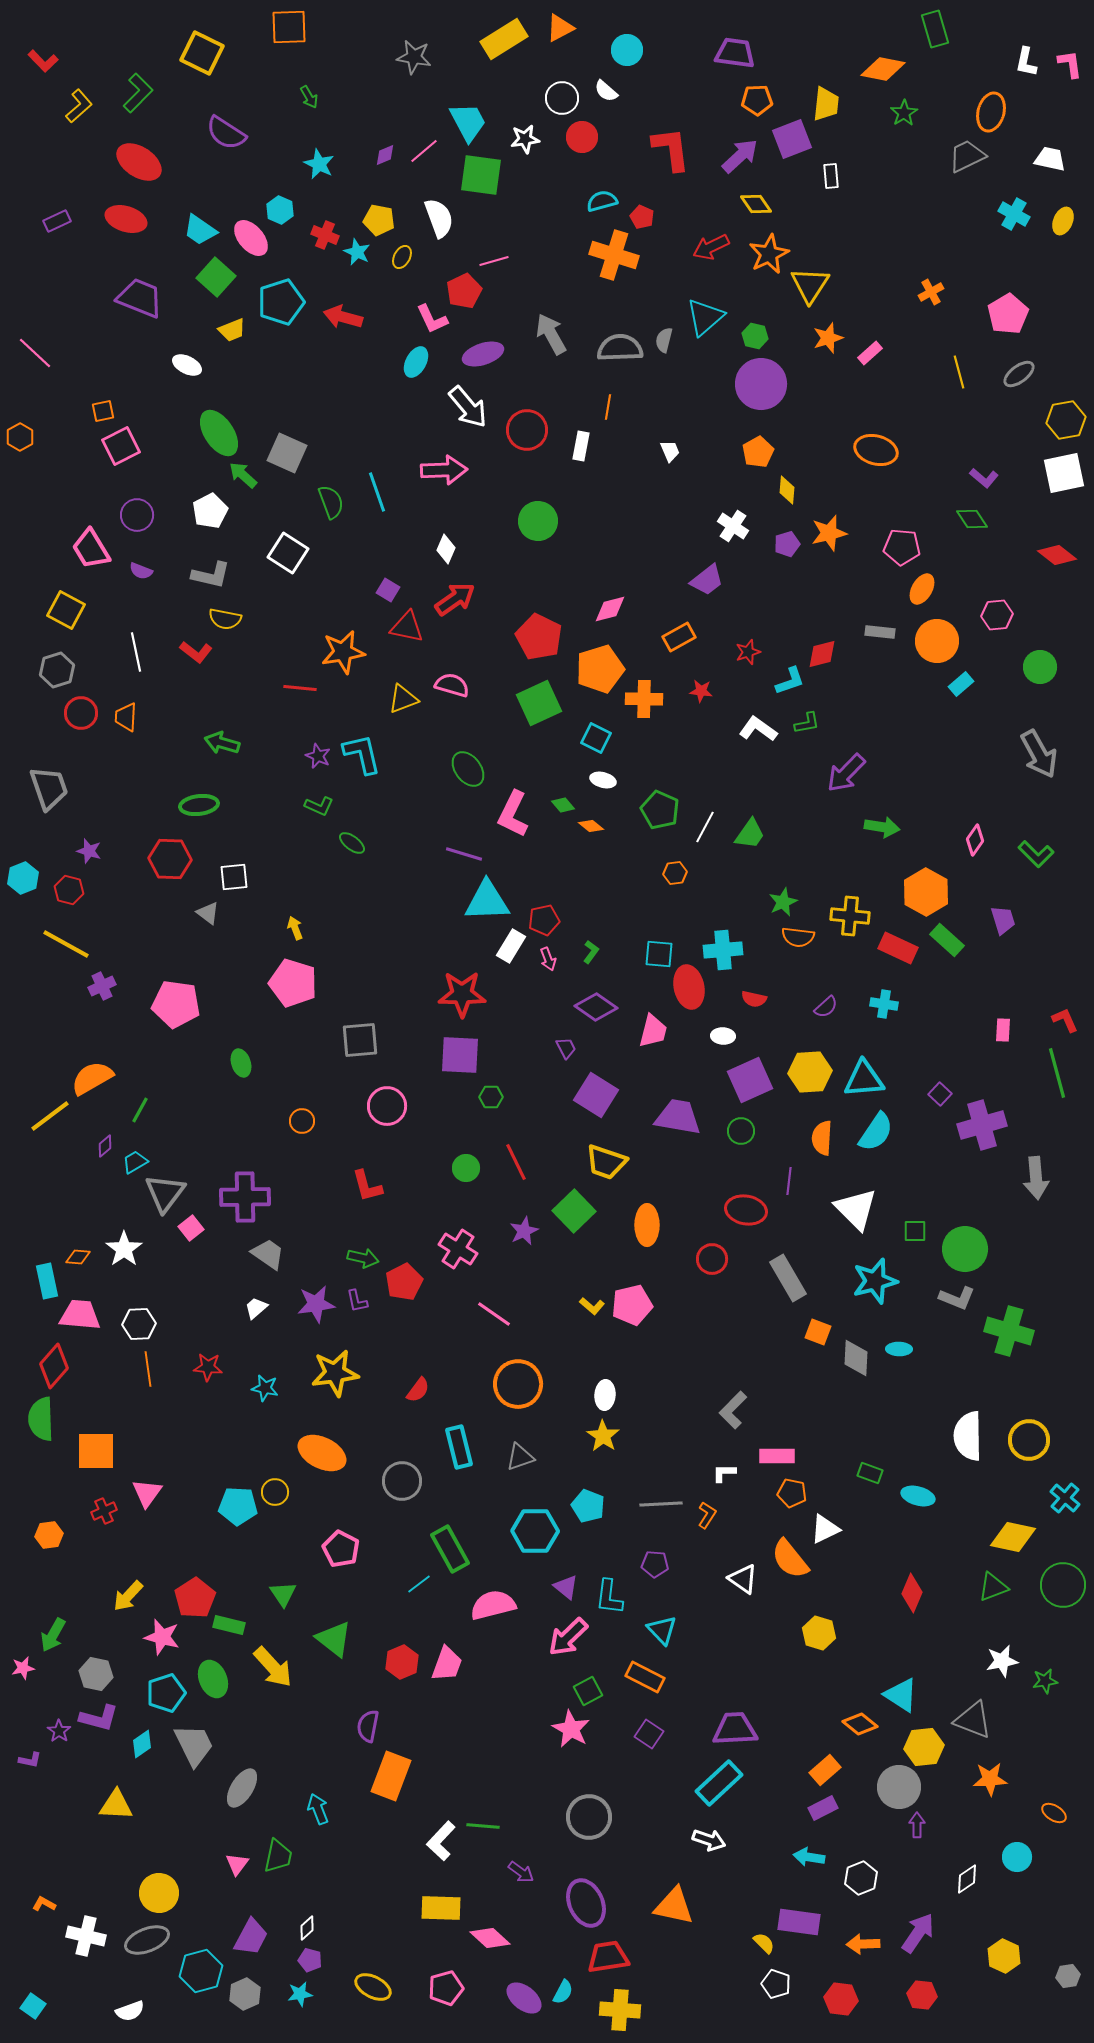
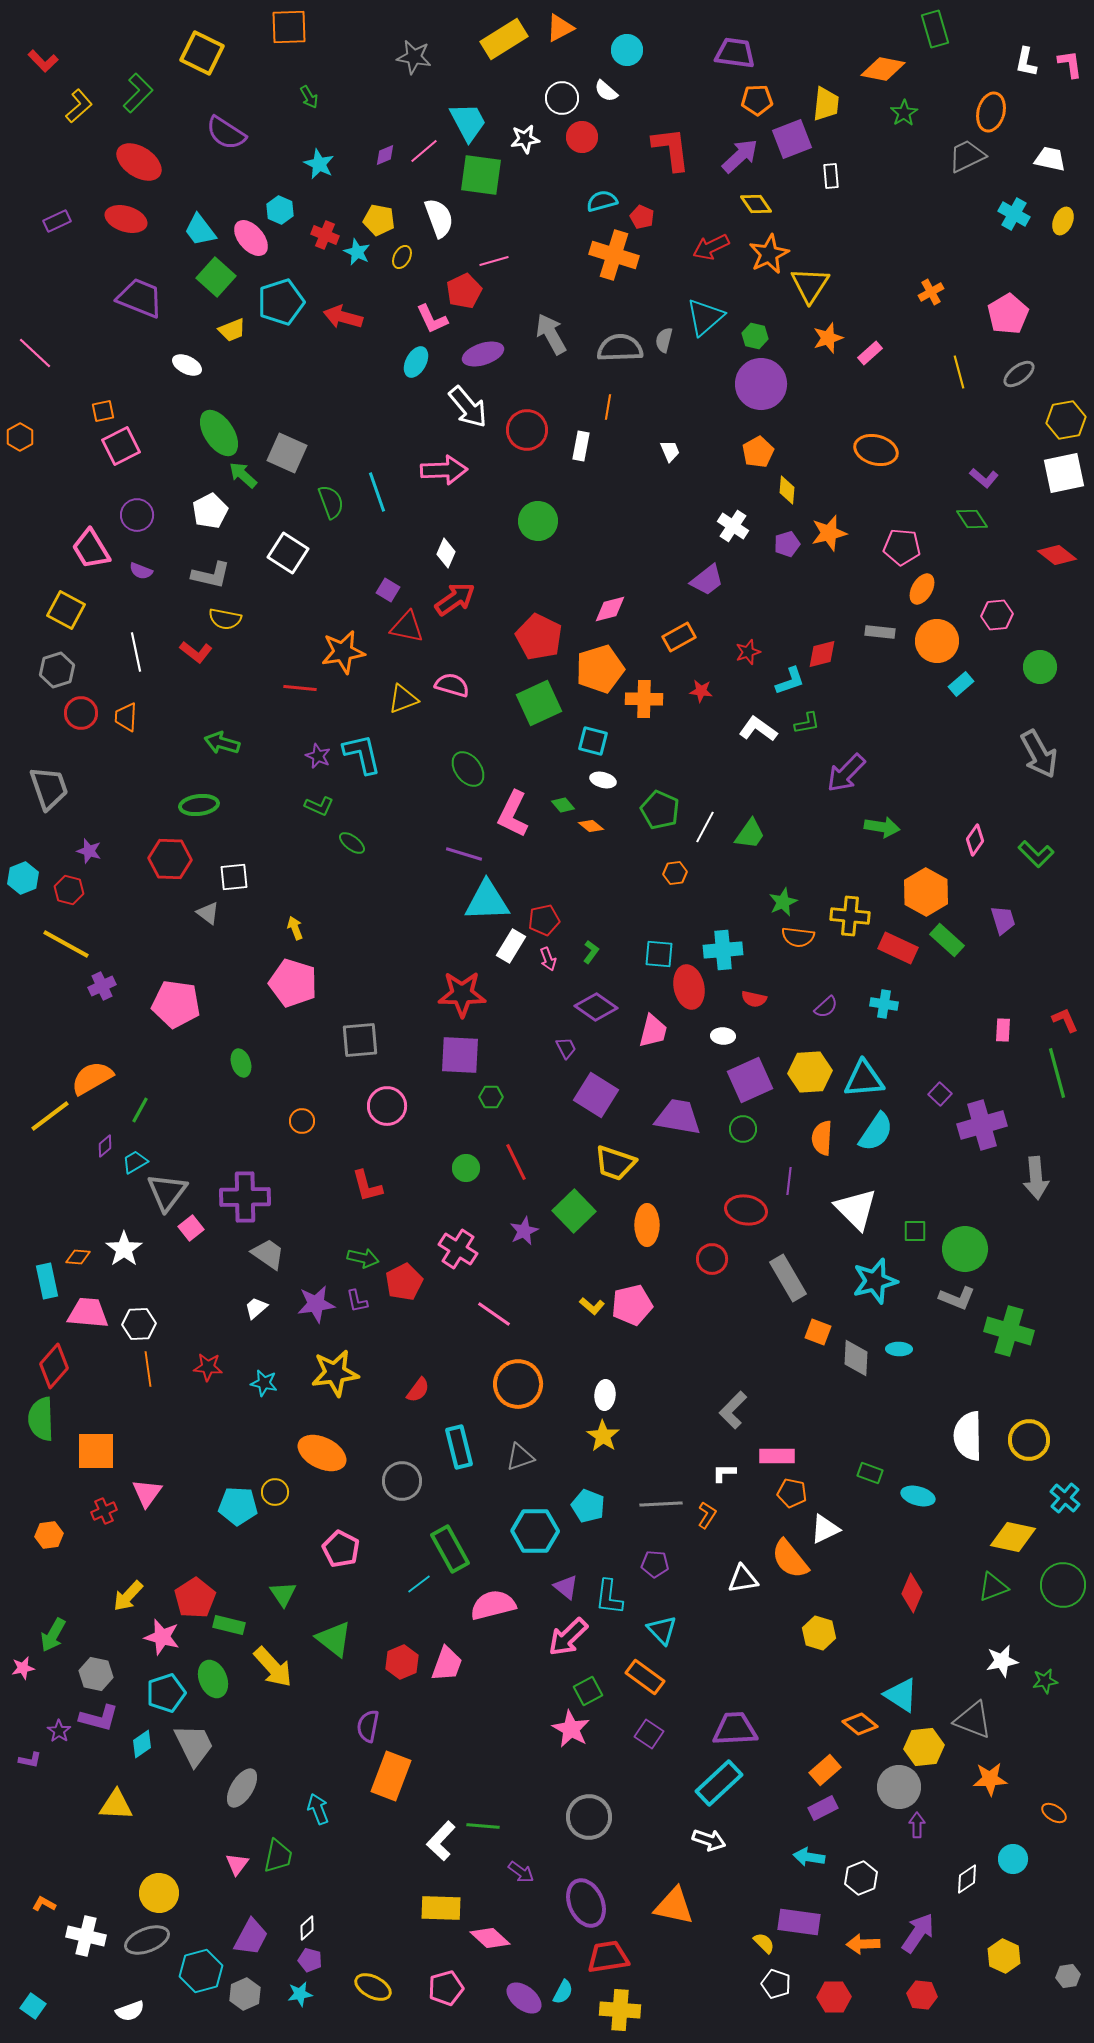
cyan trapezoid at (200, 230): rotated 18 degrees clockwise
white diamond at (446, 549): moved 4 px down
cyan square at (596, 738): moved 3 px left, 3 px down; rotated 12 degrees counterclockwise
green circle at (741, 1131): moved 2 px right, 2 px up
yellow trapezoid at (606, 1162): moved 9 px right, 1 px down
gray triangle at (165, 1193): moved 2 px right, 1 px up
pink trapezoid at (80, 1315): moved 8 px right, 2 px up
cyan star at (265, 1388): moved 1 px left, 5 px up
white triangle at (743, 1579): rotated 44 degrees counterclockwise
orange rectangle at (645, 1677): rotated 9 degrees clockwise
cyan circle at (1017, 1857): moved 4 px left, 2 px down
red hexagon at (841, 1999): moved 7 px left, 2 px up; rotated 8 degrees counterclockwise
